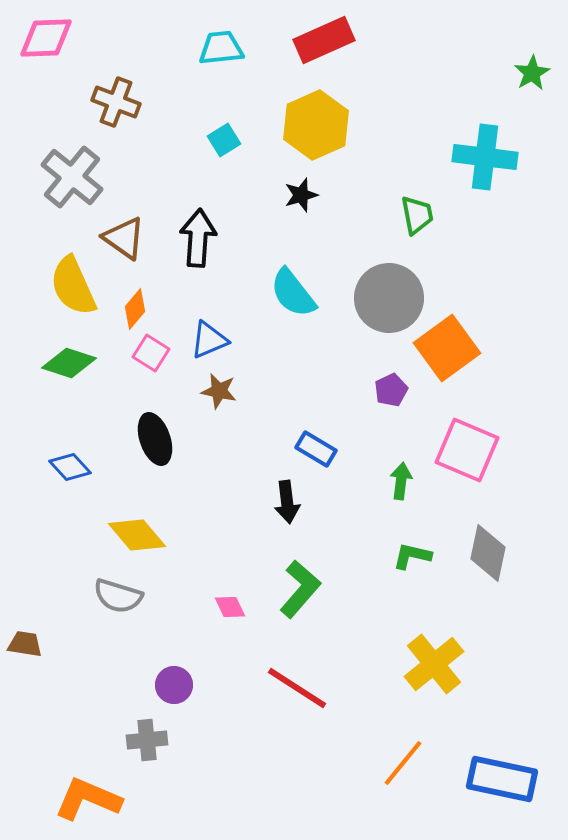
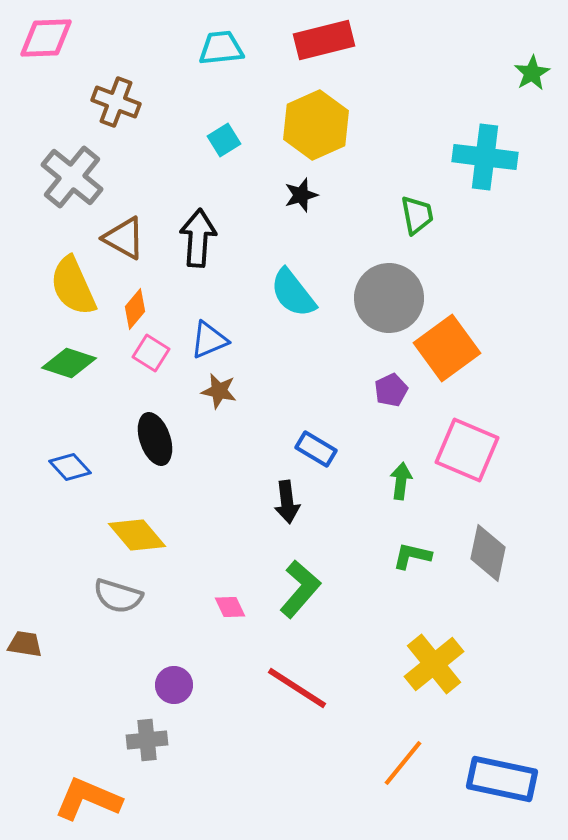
red rectangle at (324, 40): rotated 10 degrees clockwise
brown triangle at (124, 238): rotated 6 degrees counterclockwise
